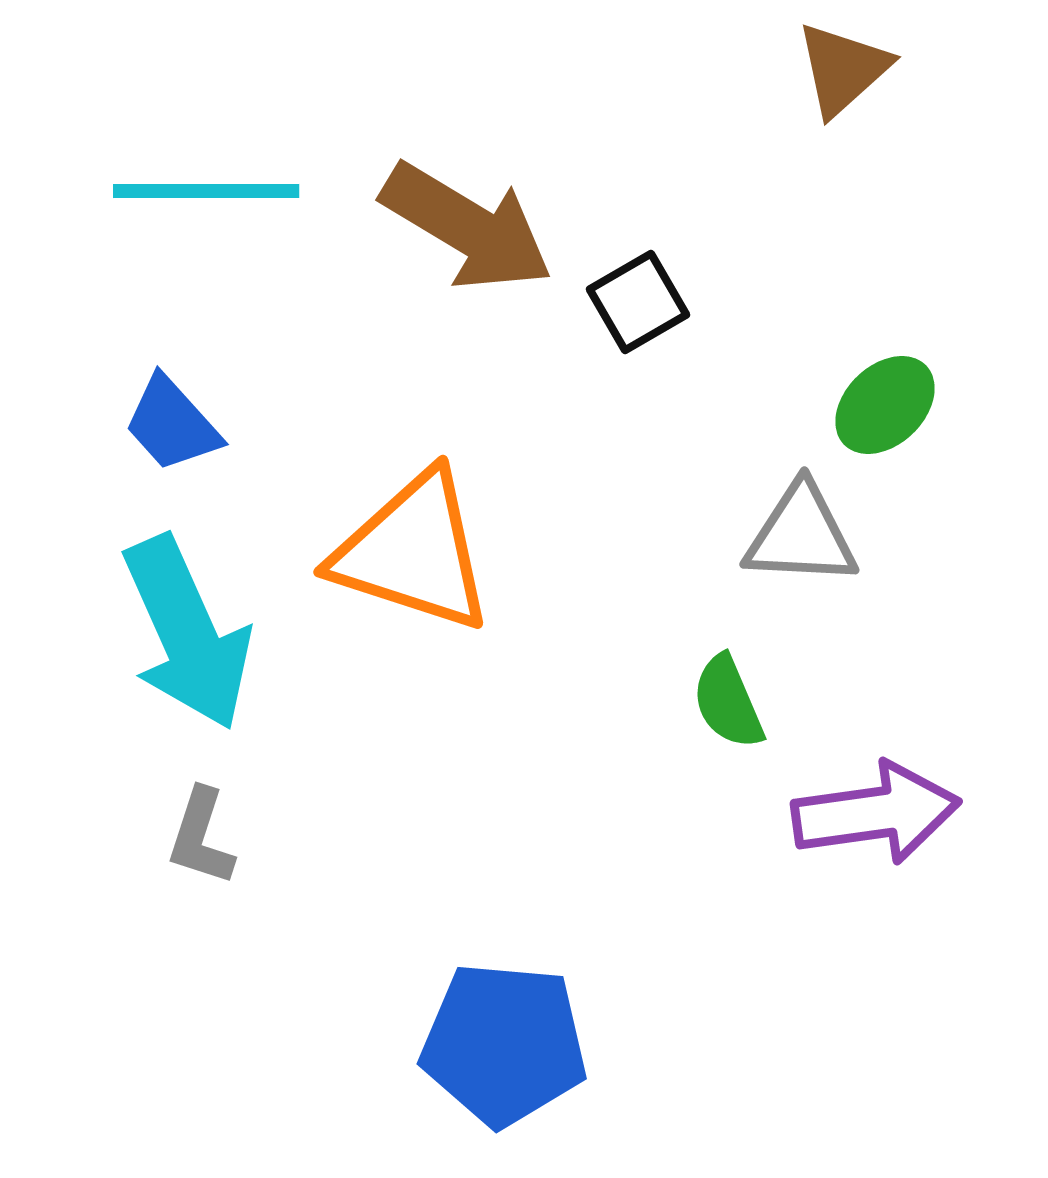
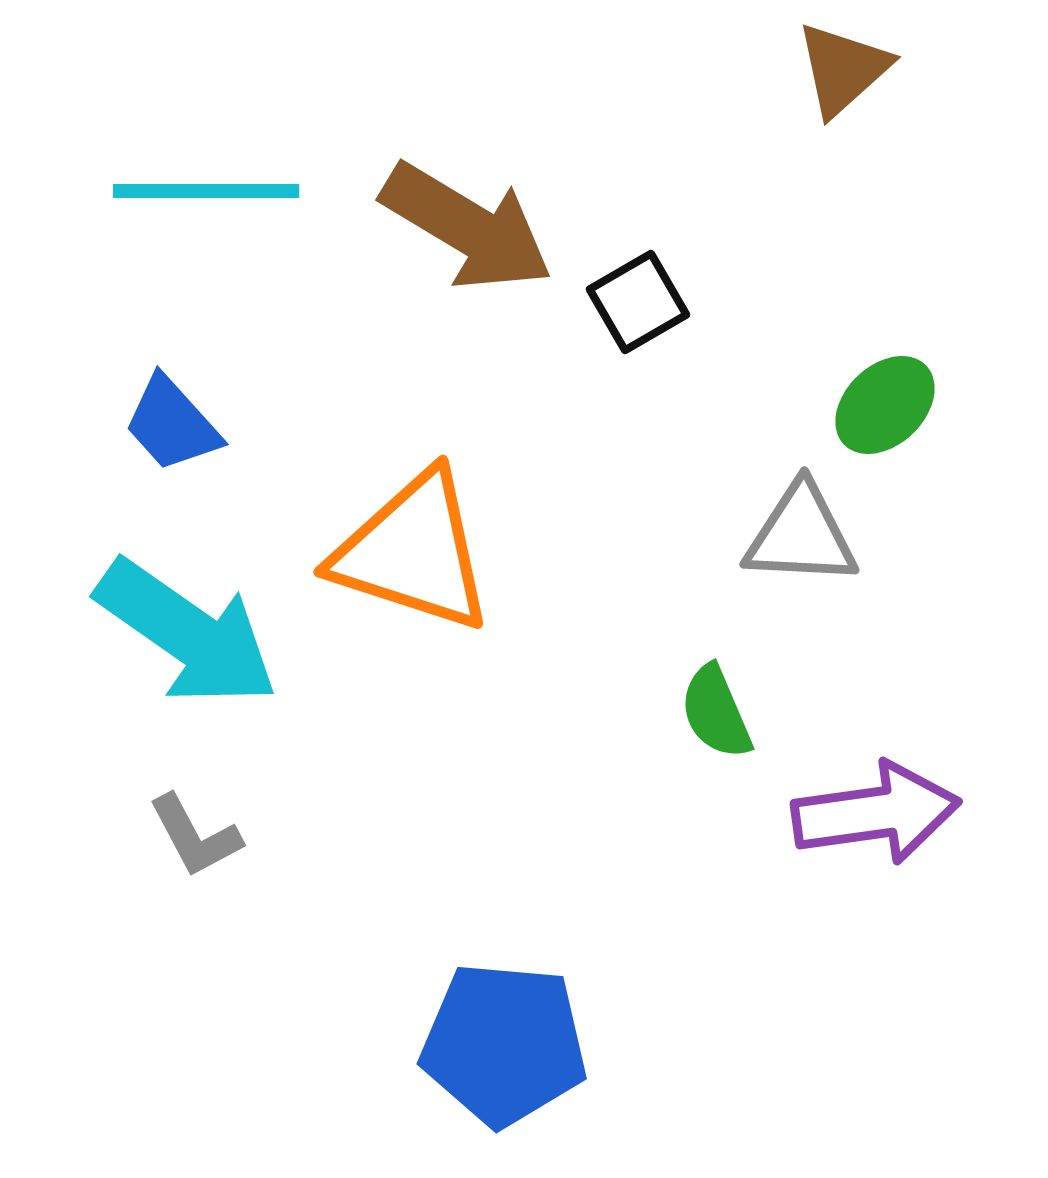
cyan arrow: rotated 31 degrees counterclockwise
green semicircle: moved 12 px left, 10 px down
gray L-shape: moved 6 px left, 1 px up; rotated 46 degrees counterclockwise
